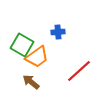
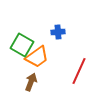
red line: rotated 24 degrees counterclockwise
brown arrow: rotated 72 degrees clockwise
